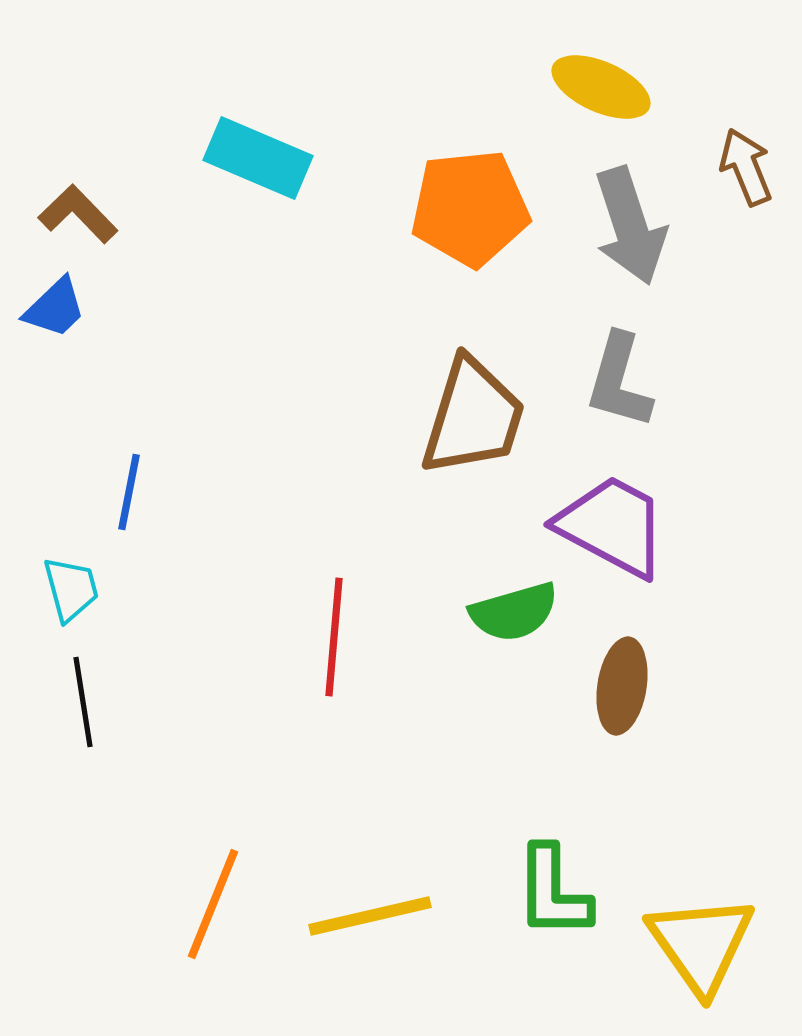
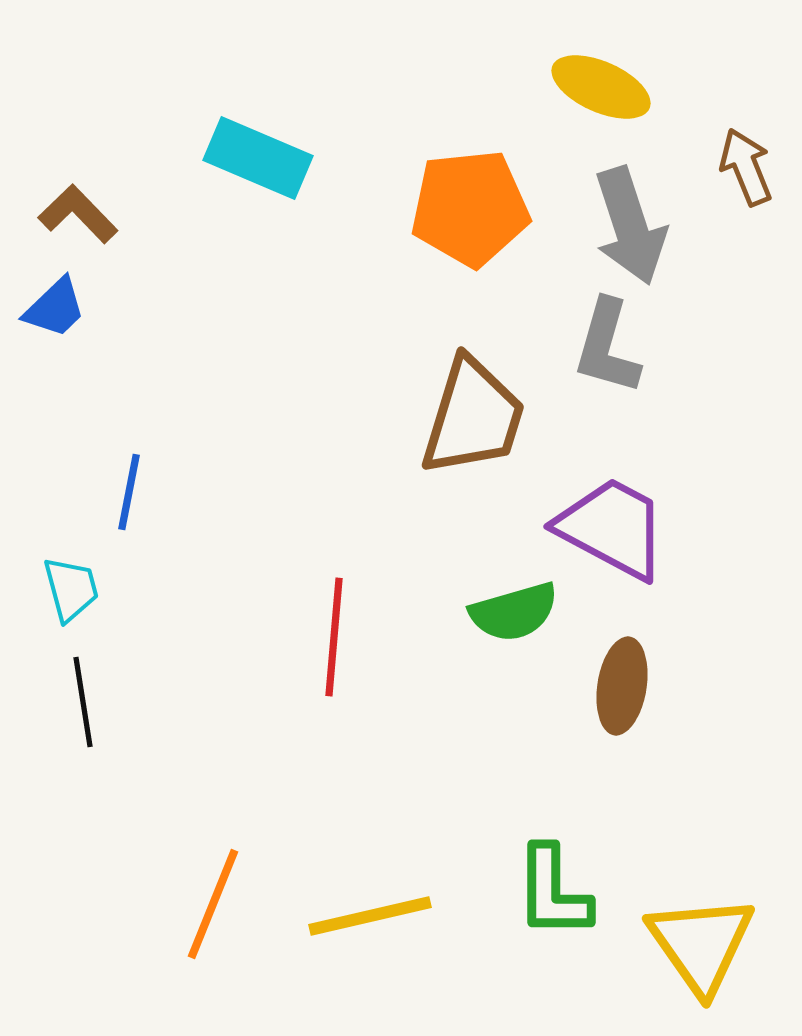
gray L-shape: moved 12 px left, 34 px up
purple trapezoid: moved 2 px down
